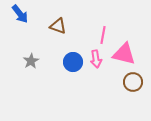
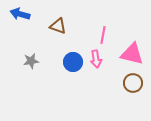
blue arrow: rotated 144 degrees clockwise
pink triangle: moved 8 px right
gray star: rotated 21 degrees clockwise
brown circle: moved 1 px down
